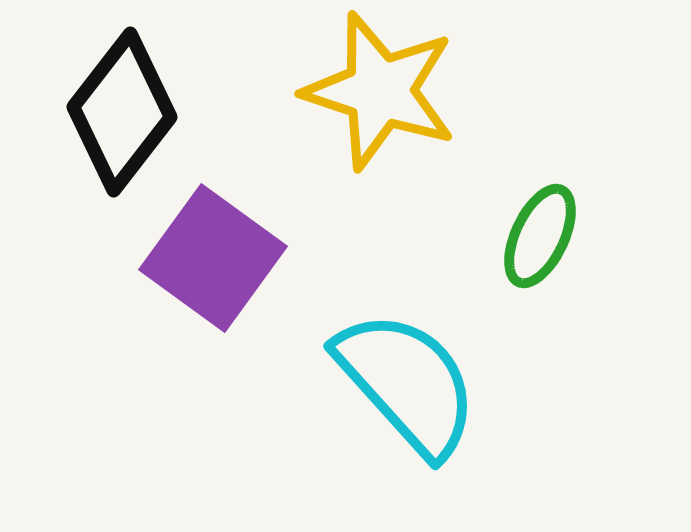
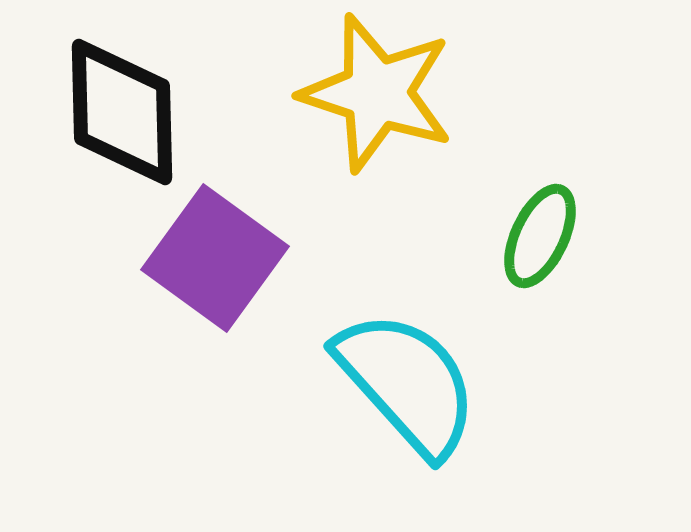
yellow star: moved 3 px left, 2 px down
black diamond: rotated 39 degrees counterclockwise
purple square: moved 2 px right
